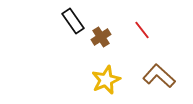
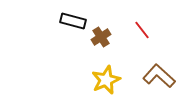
black rectangle: rotated 40 degrees counterclockwise
